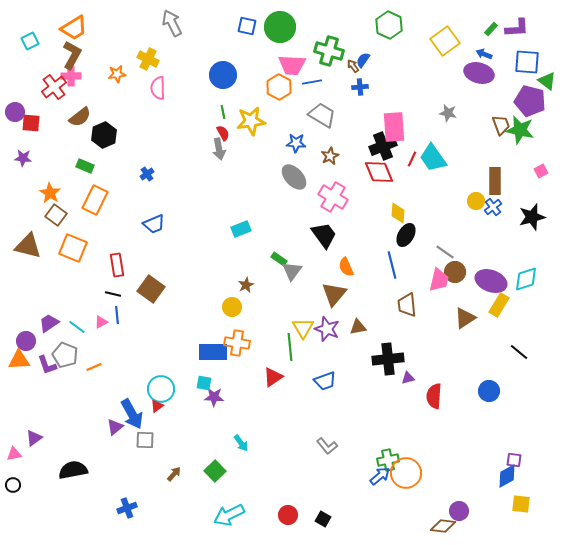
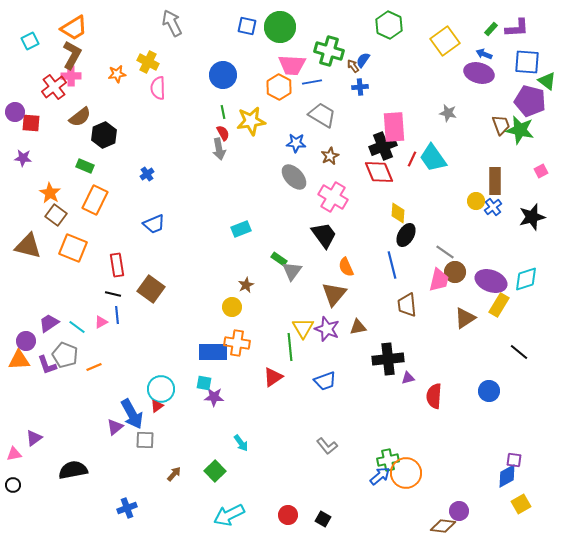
yellow cross at (148, 59): moved 3 px down
yellow square at (521, 504): rotated 36 degrees counterclockwise
